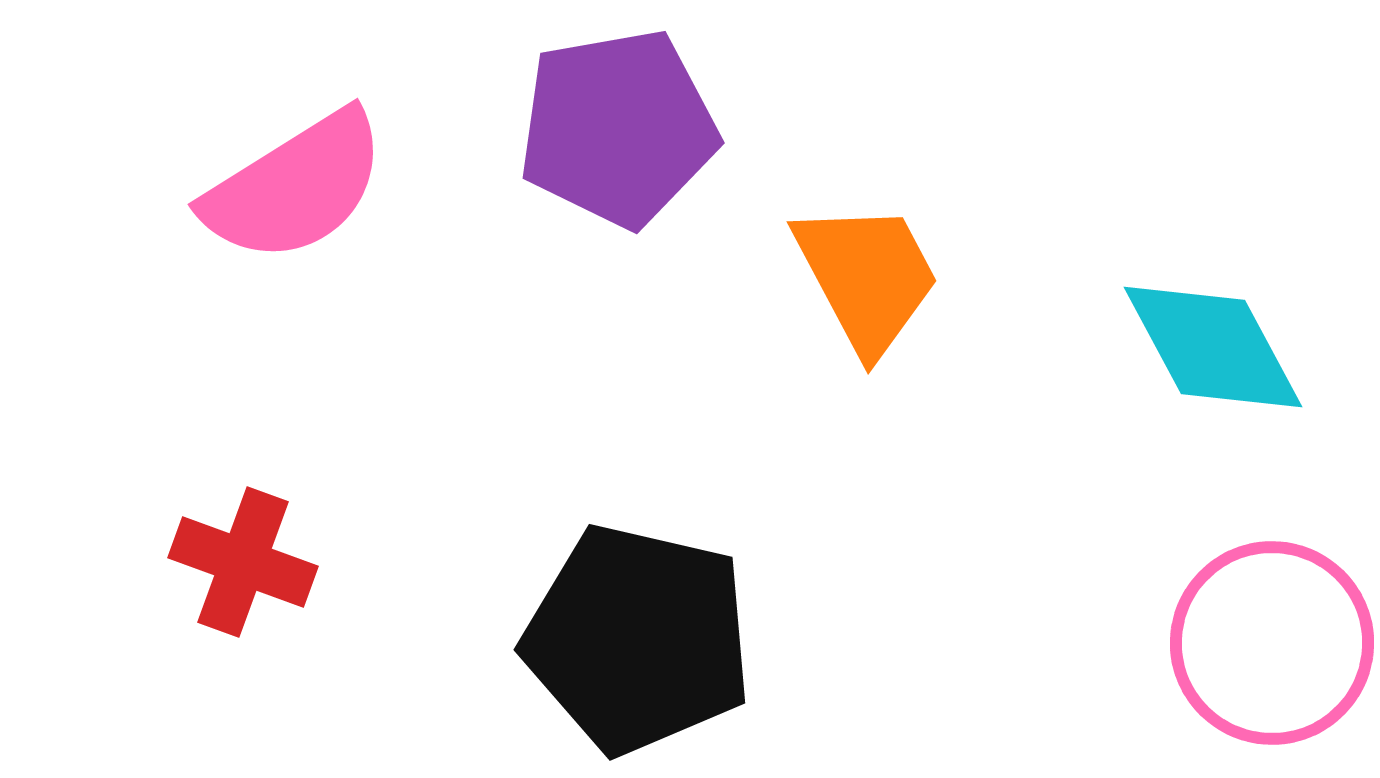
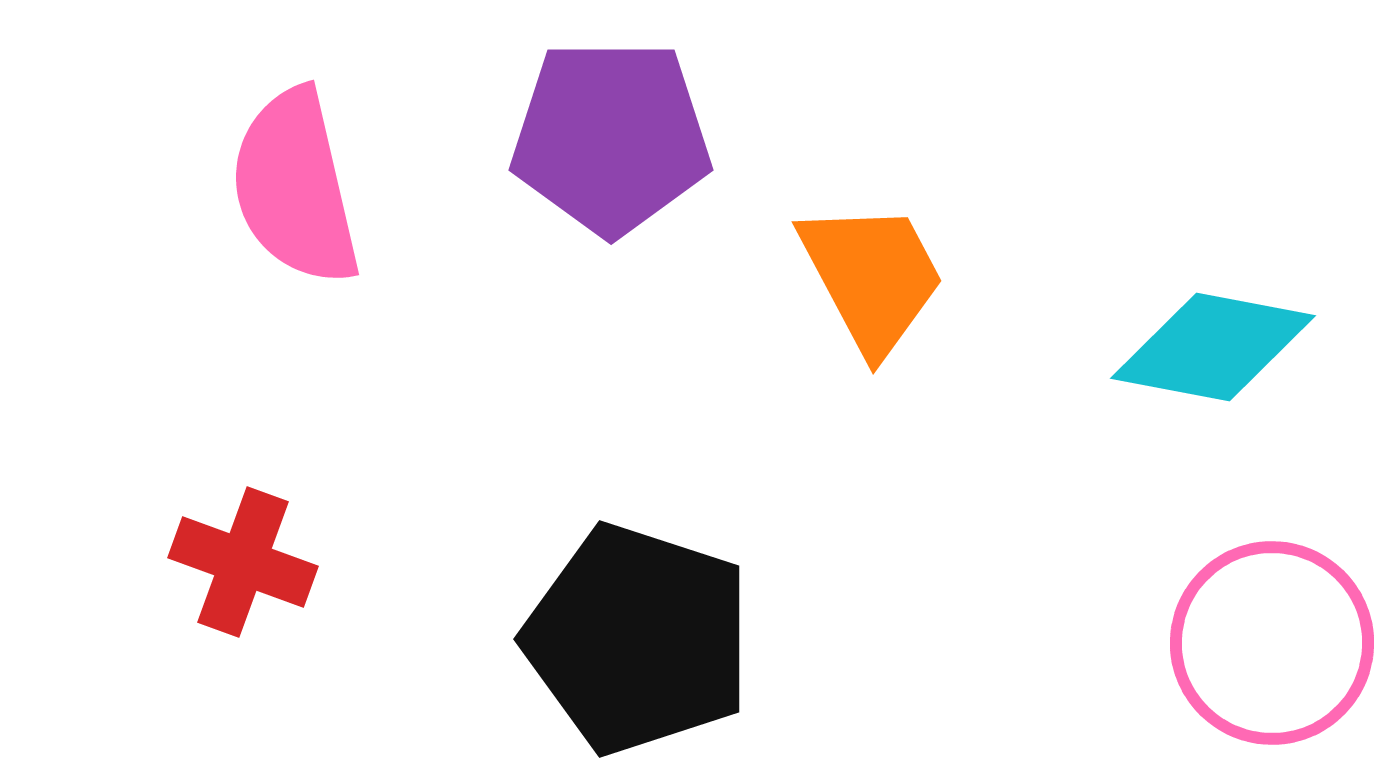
purple pentagon: moved 7 px left, 9 px down; rotated 10 degrees clockwise
pink semicircle: rotated 109 degrees clockwise
orange trapezoid: moved 5 px right
cyan diamond: rotated 51 degrees counterclockwise
black pentagon: rotated 5 degrees clockwise
